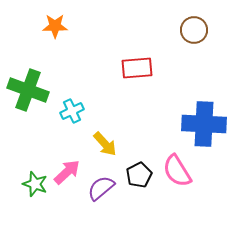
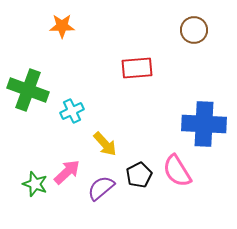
orange star: moved 7 px right
